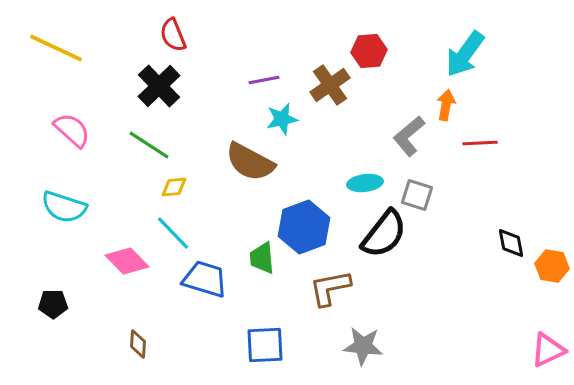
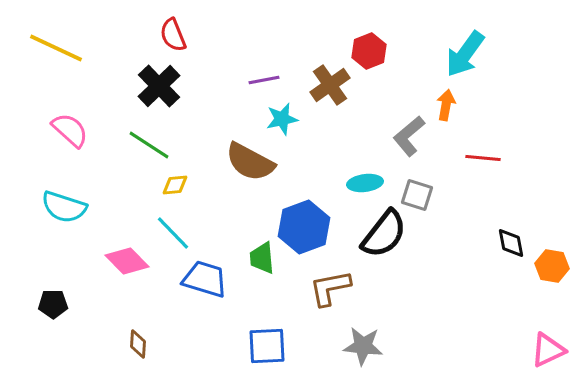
red hexagon: rotated 16 degrees counterclockwise
pink semicircle: moved 2 px left
red line: moved 3 px right, 15 px down; rotated 8 degrees clockwise
yellow diamond: moved 1 px right, 2 px up
blue square: moved 2 px right, 1 px down
